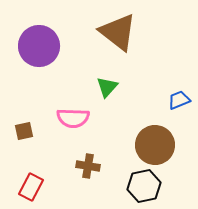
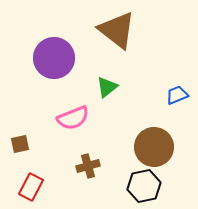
brown triangle: moved 1 px left, 2 px up
purple circle: moved 15 px right, 12 px down
green triangle: rotated 10 degrees clockwise
blue trapezoid: moved 2 px left, 5 px up
pink semicircle: rotated 24 degrees counterclockwise
brown square: moved 4 px left, 13 px down
brown circle: moved 1 px left, 2 px down
brown cross: rotated 25 degrees counterclockwise
